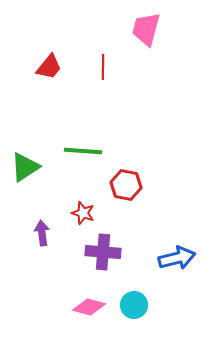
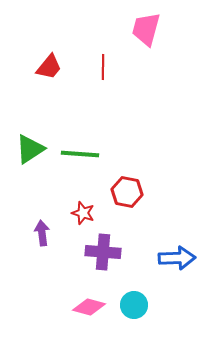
green line: moved 3 px left, 3 px down
green triangle: moved 5 px right, 18 px up
red hexagon: moved 1 px right, 7 px down
blue arrow: rotated 12 degrees clockwise
